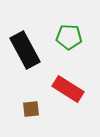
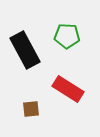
green pentagon: moved 2 px left, 1 px up
